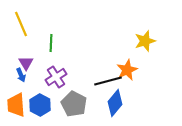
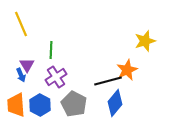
green line: moved 7 px down
purple triangle: moved 1 px right, 2 px down
